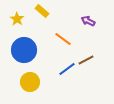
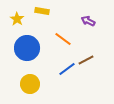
yellow rectangle: rotated 32 degrees counterclockwise
blue circle: moved 3 px right, 2 px up
yellow circle: moved 2 px down
